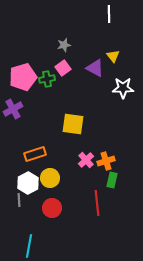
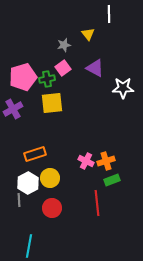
yellow triangle: moved 25 px left, 22 px up
yellow square: moved 21 px left, 21 px up; rotated 15 degrees counterclockwise
pink cross: moved 1 px down; rotated 21 degrees counterclockwise
green rectangle: rotated 56 degrees clockwise
